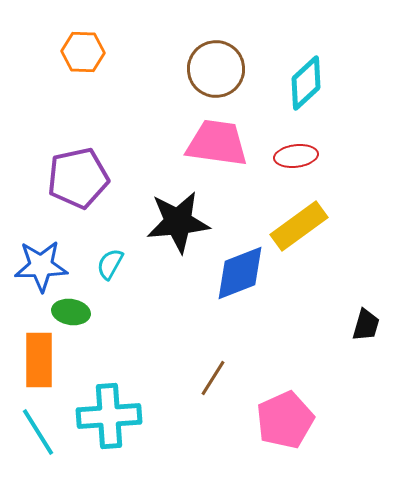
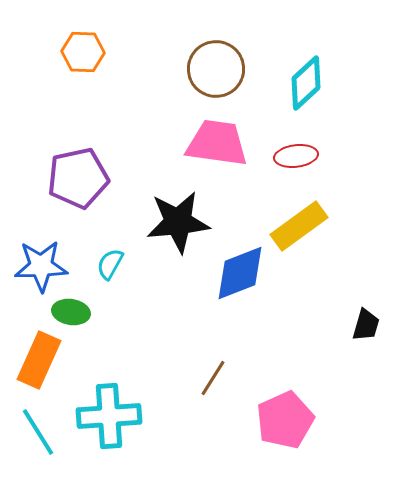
orange rectangle: rotated 24 degrees clockwise
